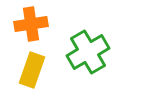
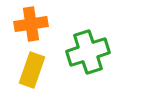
green cross: rotated 12 degrees clockwise
